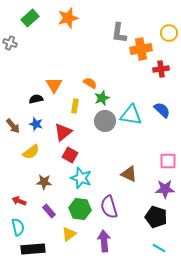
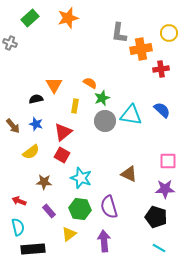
red square: moved 8 px left
